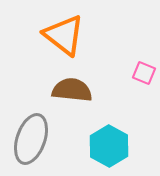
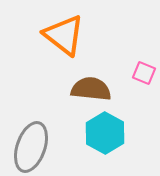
brown semicircle: moved 19 px right, 1 px up
gray ellipse: moved 8 px down
cyan hexagon: moved 4 px left, 13 px up
